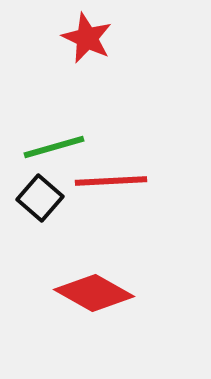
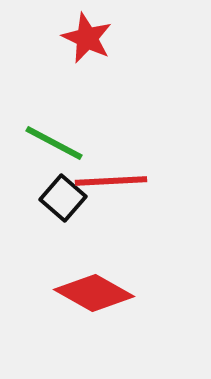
green line: moved 4 px up; rotated 44 degrees clockwise
black square: moved 23 px right
